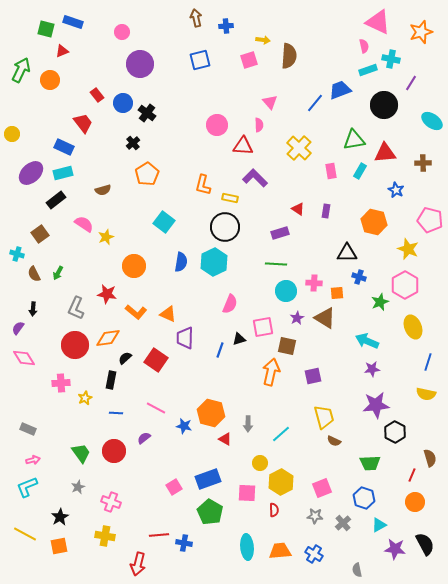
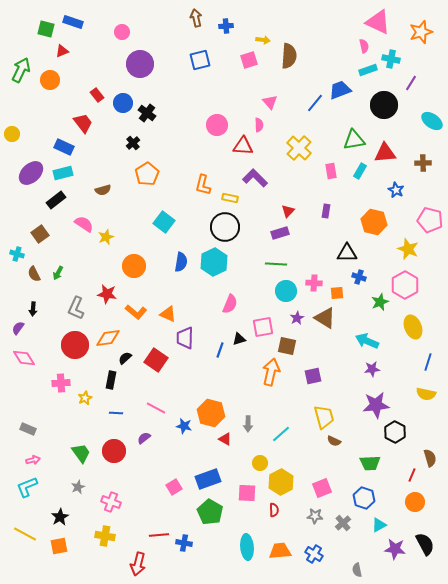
red triangle at (298, 209): moved 10 px left, 2 px down; rotated 40 degrees clockwise
